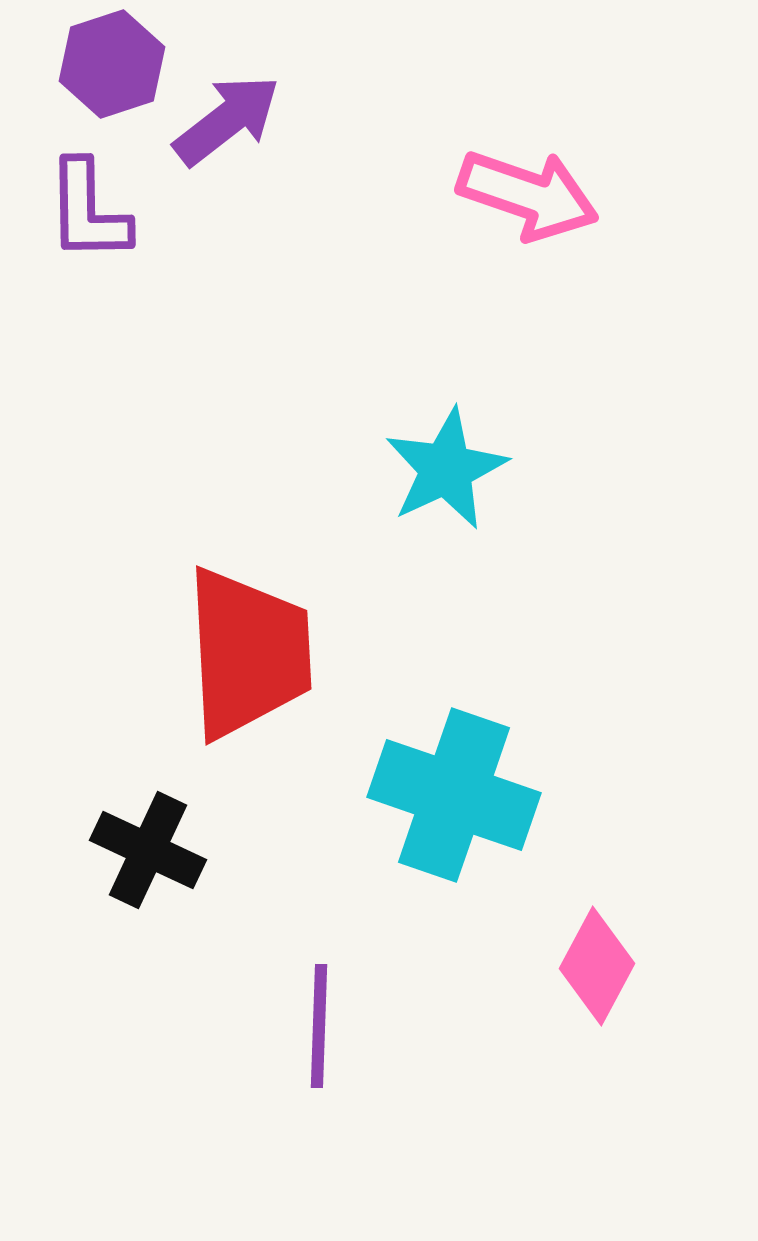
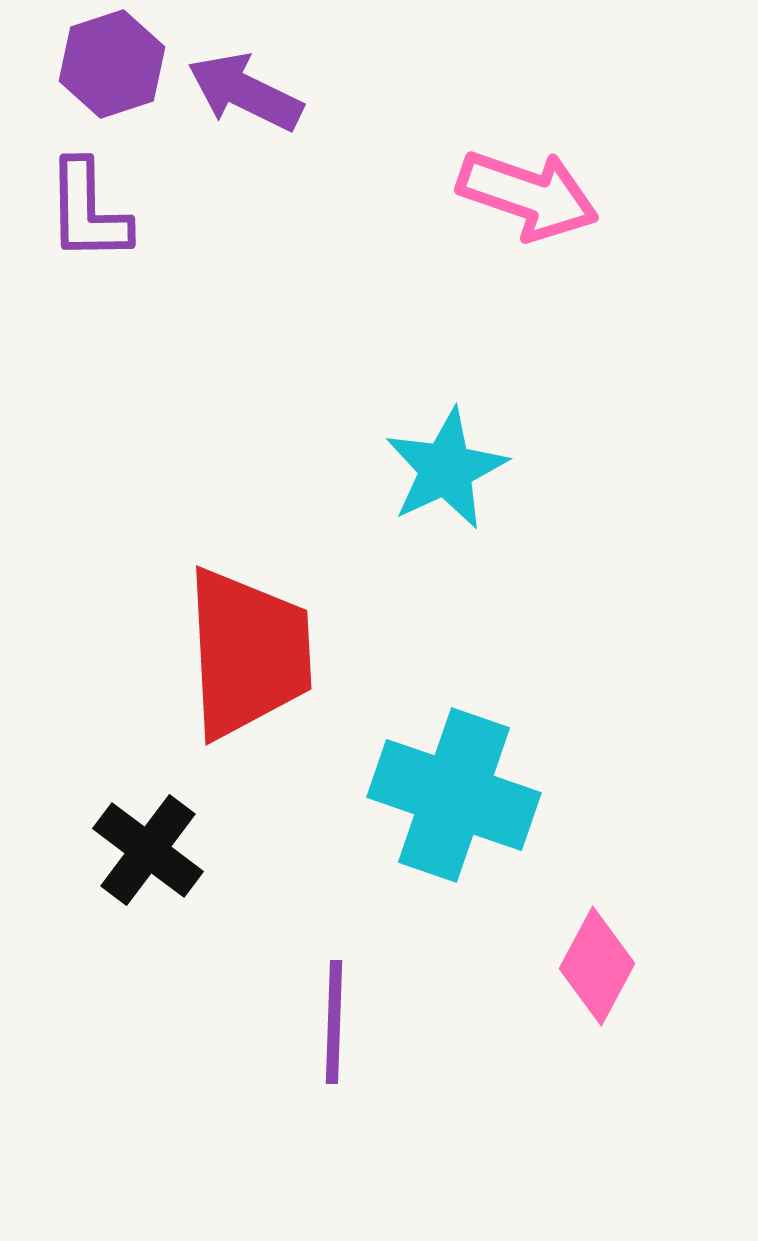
purple arrow: moved 18 px right, 28 px up; rotated 116 degrees counterclockwise
black cross: rotated 12 degrees clockwise
purple line: moved 15 px right, 4 px up
